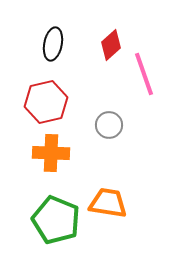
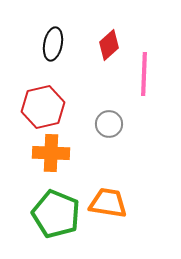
red diamond: moved 2 px left
pink line: rotated 21 degrees clockwise
red hexagon: moved 3 px left, 5 px down
gray circle: moved 1 px up
green pentagon: moved 6 px up
